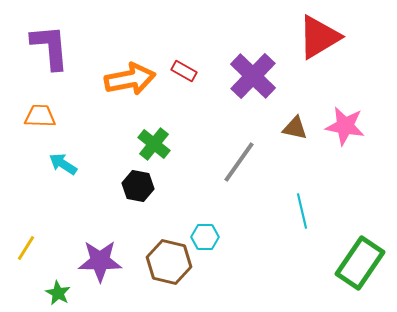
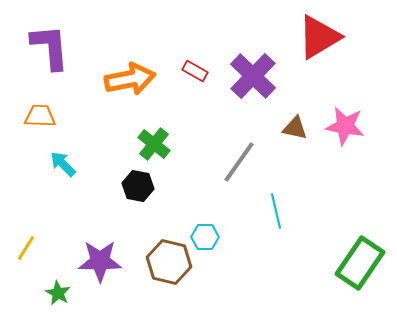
red rectangle: moved 11 px right
cyan arrow: rotated 12 degrees clockwise
cyan line: moved 26 px left
